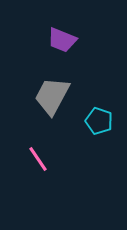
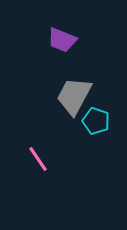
gray trapezoid: moved 22 px right
cyan pentagon: moved 3 px left
